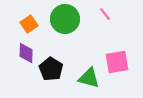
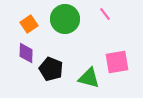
black pentagon: rotated 10 degrees counterclockwise
